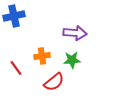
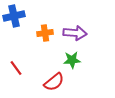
orange cross: moved 3 px right, 23 px up
